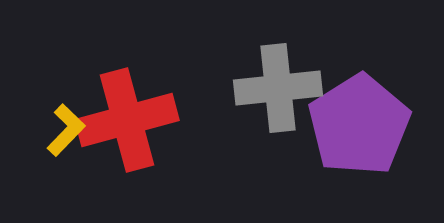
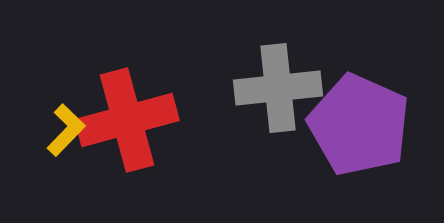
purple pentagon: rotated 16 degrees counterclockwise
